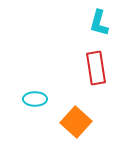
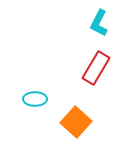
cyan L-shape: rotated 12 degrees clockwise
red rectangle: rotated 40 degrees clockwise
